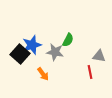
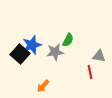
gray star: rotated 18 degrees counterclockwise
orange arrow: moved 12 px down; rotated 80 degrees clockwise
